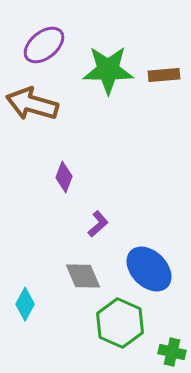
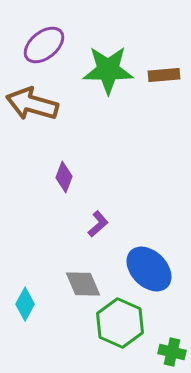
gray diamond: moved 8 px down
